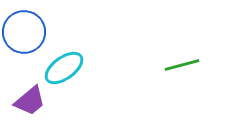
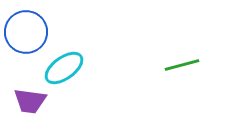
blue circle: moved 2 px right
purple trapezoid: rotated 48 degrees clockwise
